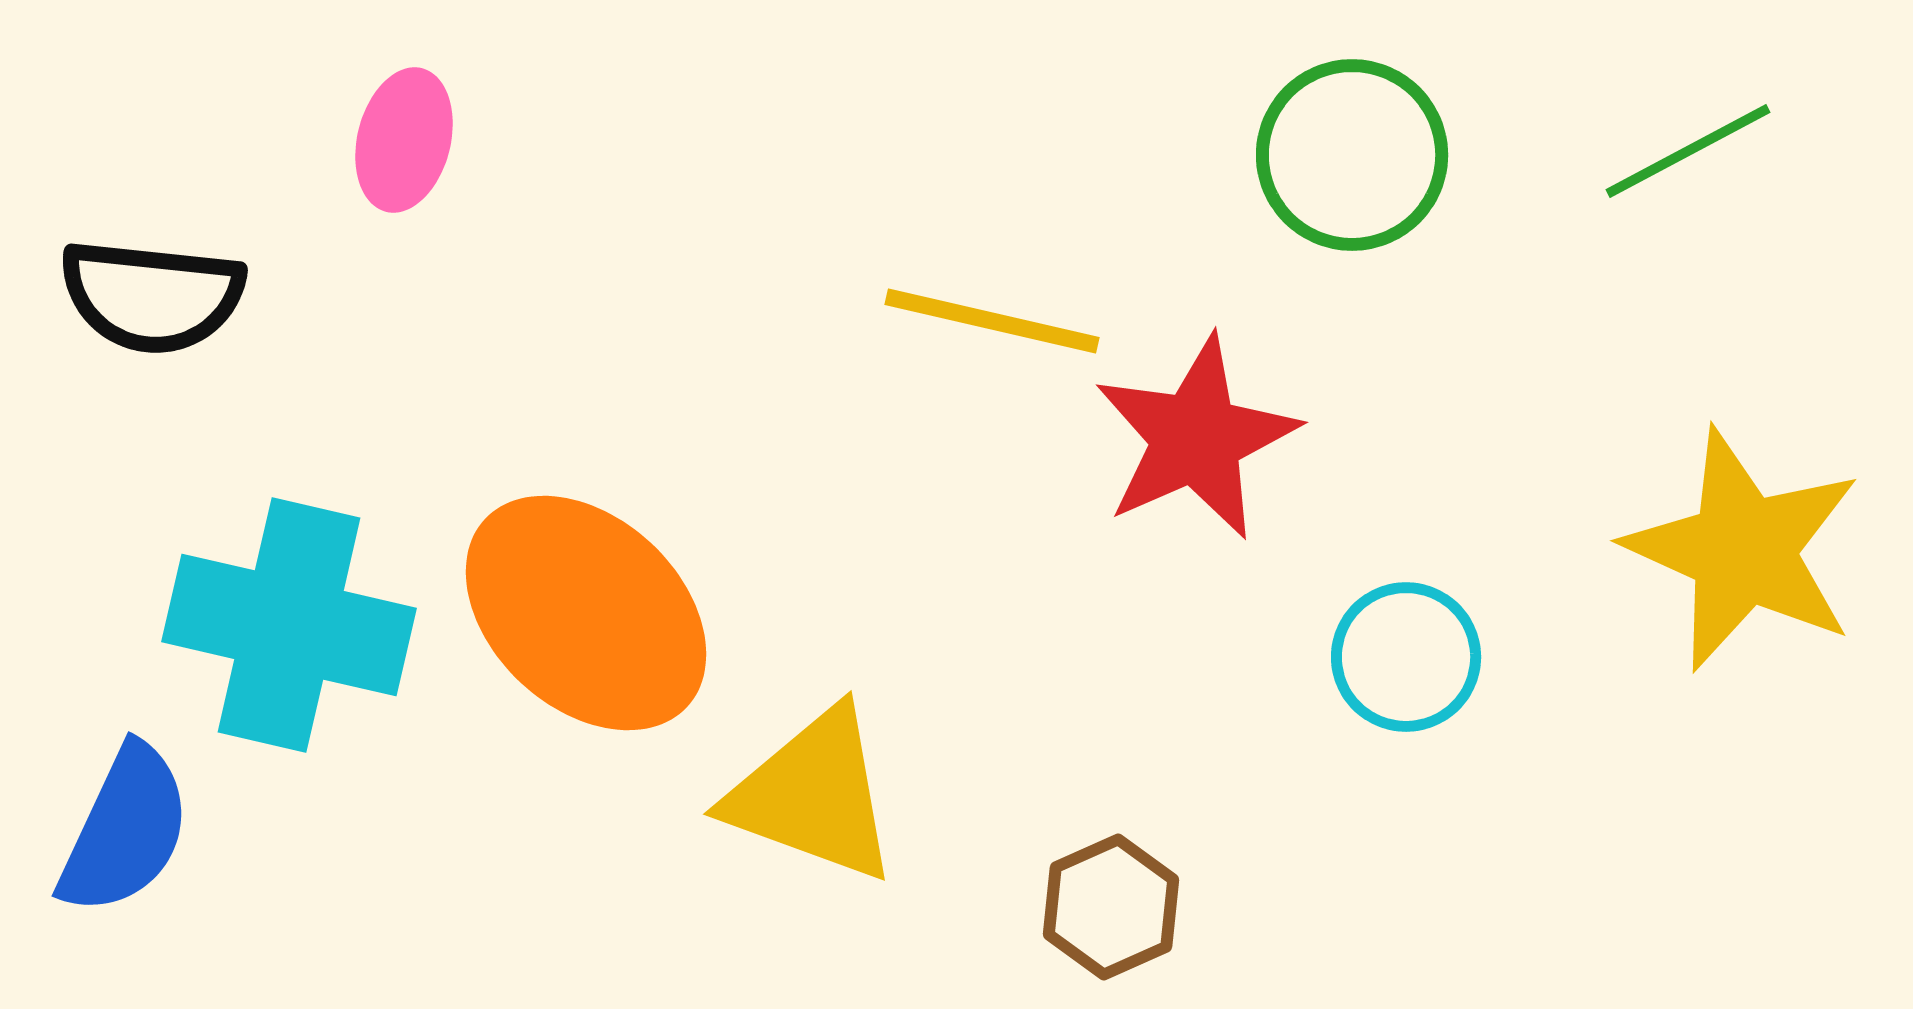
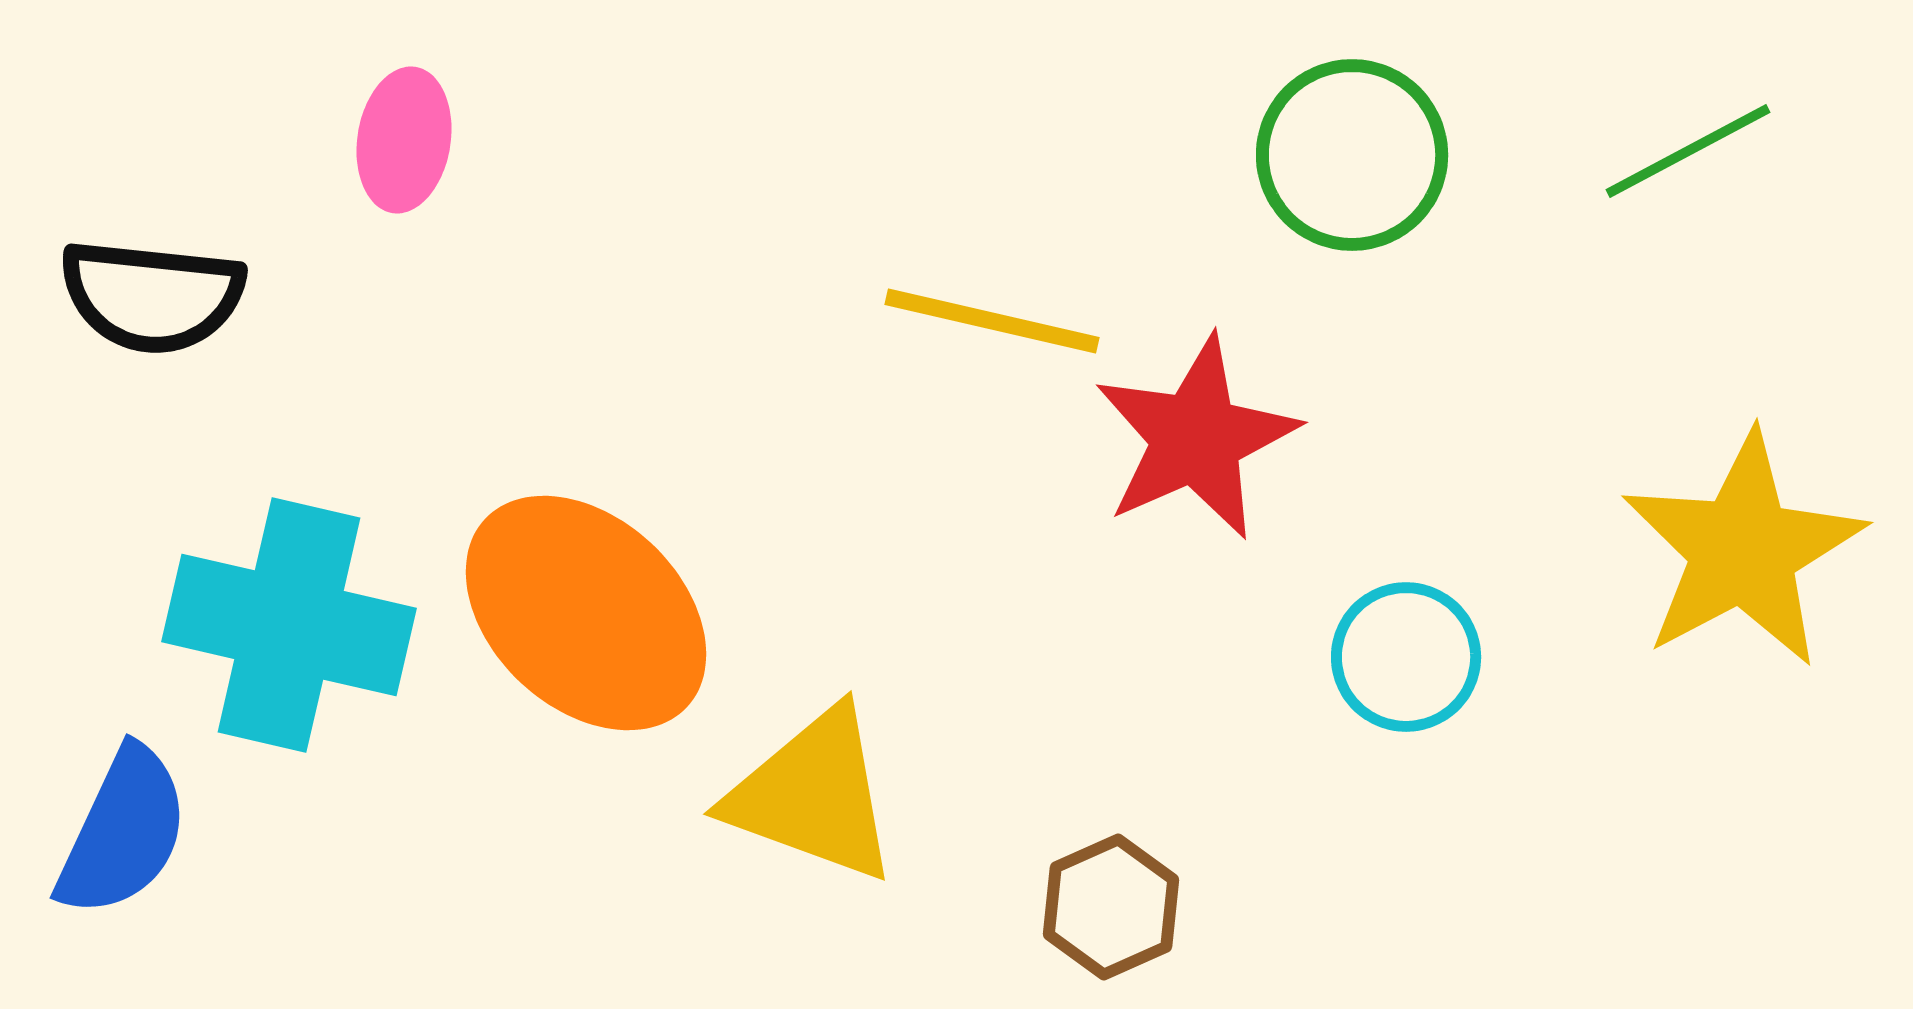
pink ellipse: rotated 5 degrees counterclockwise
yellow star: rotated 20 degrees clockwise
blue semicircle: moved 2 px left, 2 px down
